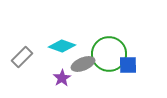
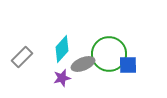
cyan diamond: moved 3 px down; rotated 68 degrees counterclockwise
purple star: rotated 18 degrees clockwise
